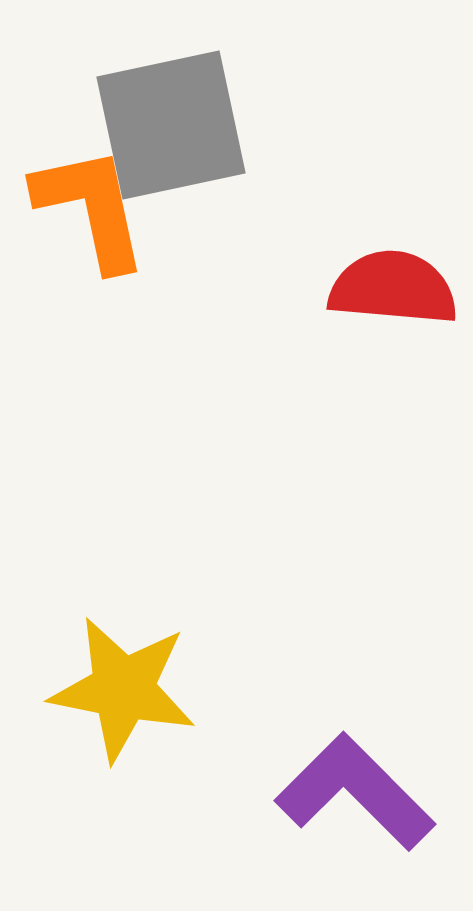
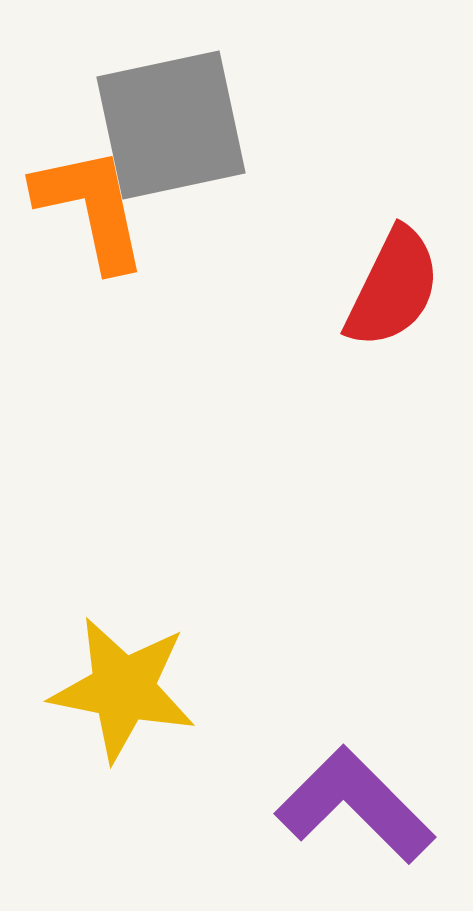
red semicircle: rotated 111 degrees clockwise
purple L-shape: moved 13 px down
